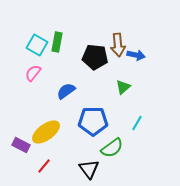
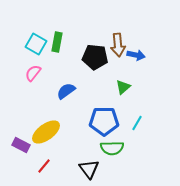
cyan square: moved 1 px left, 1 px up
blue pentagon: moved 11 px right
green semicircle: rotated 35 degrees clockwise
